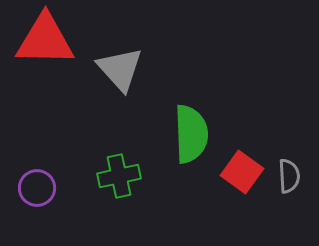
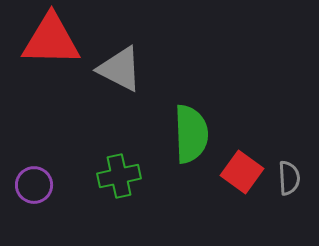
red triangle: moved 6 px right
gray triangle: rotated 21 degrees counterclockwise
gray semicircle: moved 2 px down
purple circle: moved 3 px left, 3 px up
